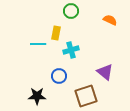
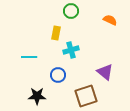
cyan line: moved 9 px left, 13 px down
blue circle: moved 1 px left, 1 px up
